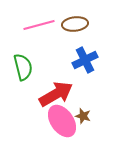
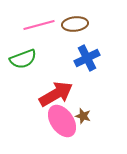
blue cross: moved 2 px right, 2 px up
green semicircle: moved 8 px up; rotated 84 degrees clockwise
